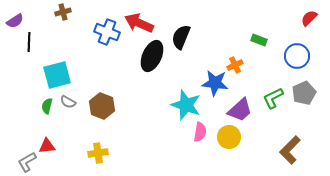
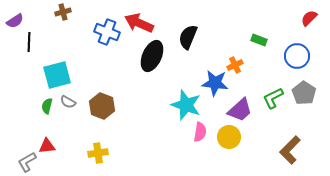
black semicircle: moved 7 px right
gray pentagon: rotated 15 degrees counterclockwise
